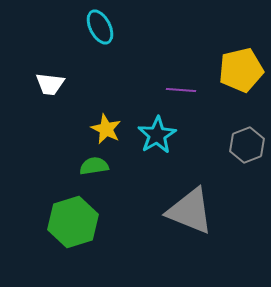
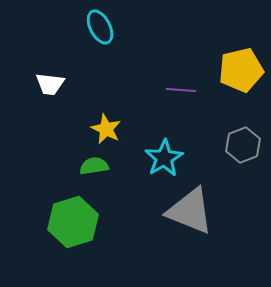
cyan star: moved 7 px right, 23 px down
gray hexagon: moved 4 px left
